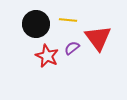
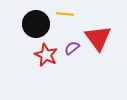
yellow line: moved 3 px left, 6 px up
red star: moved 1 px left, 1 px up
